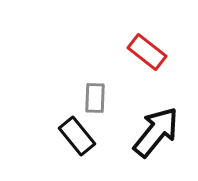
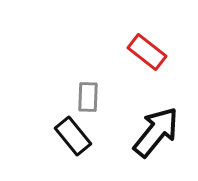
gray rectangle: moved 7 px left, 1 px up
black rectangle: moved 4 px left
